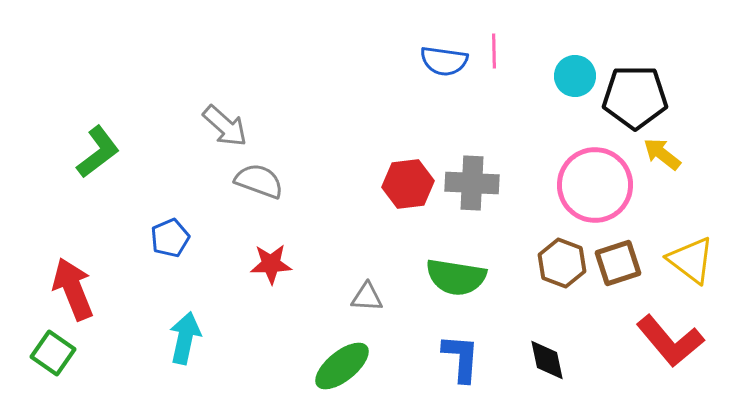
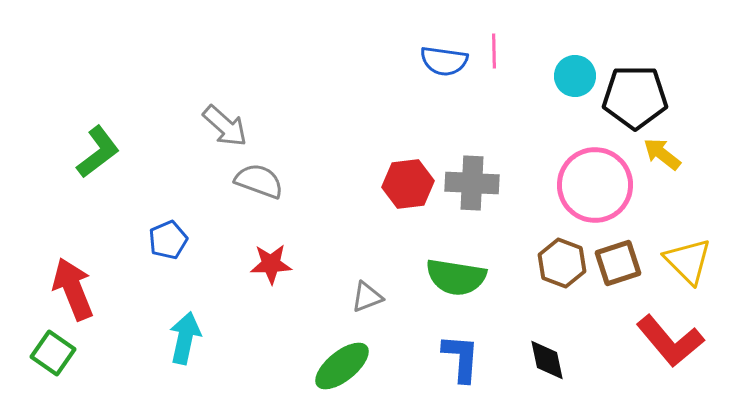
blue pentagon: moved 2 px left, 2 px down
yellow triangle: moved 3 px left, 1 px down; rotated 8 degrees clockwise
gray triangle: rotated 24 degrees counterclockwise
